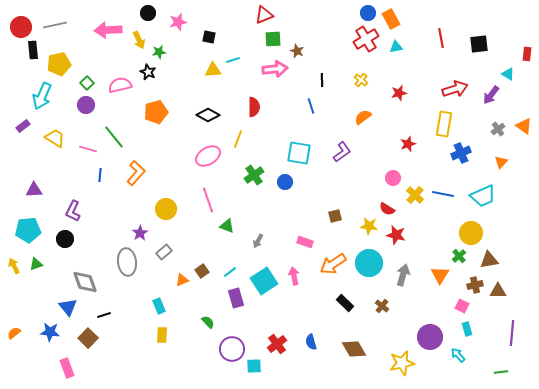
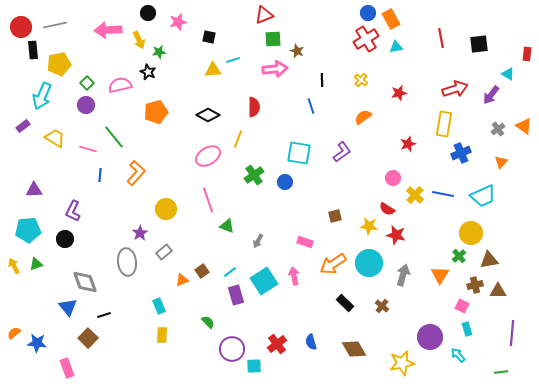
purple rectangle at (236, 298): moved 3 px up
blue star at (50, 332): moved 13 px left, 11 px down
